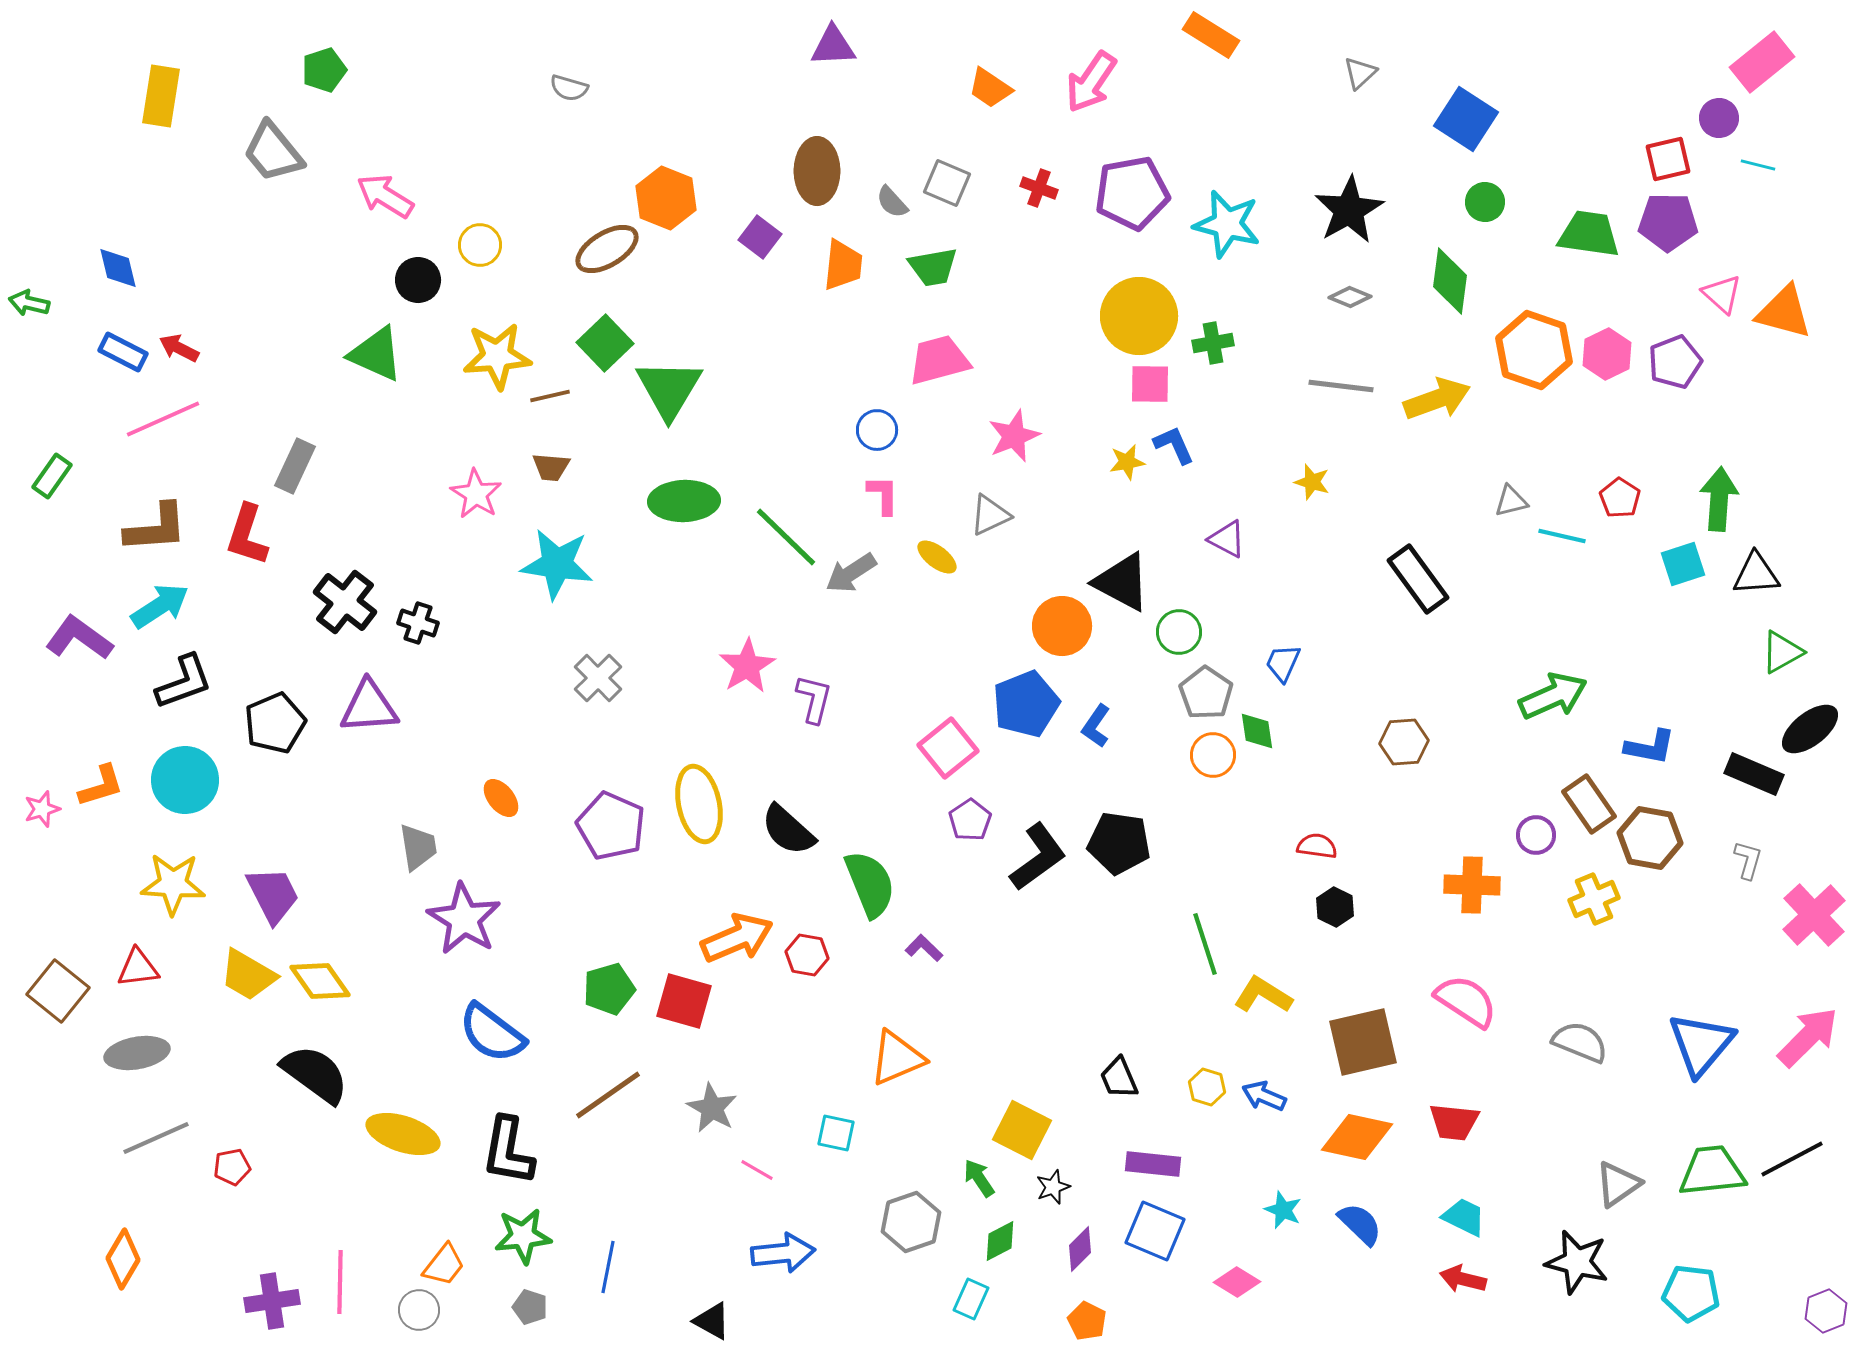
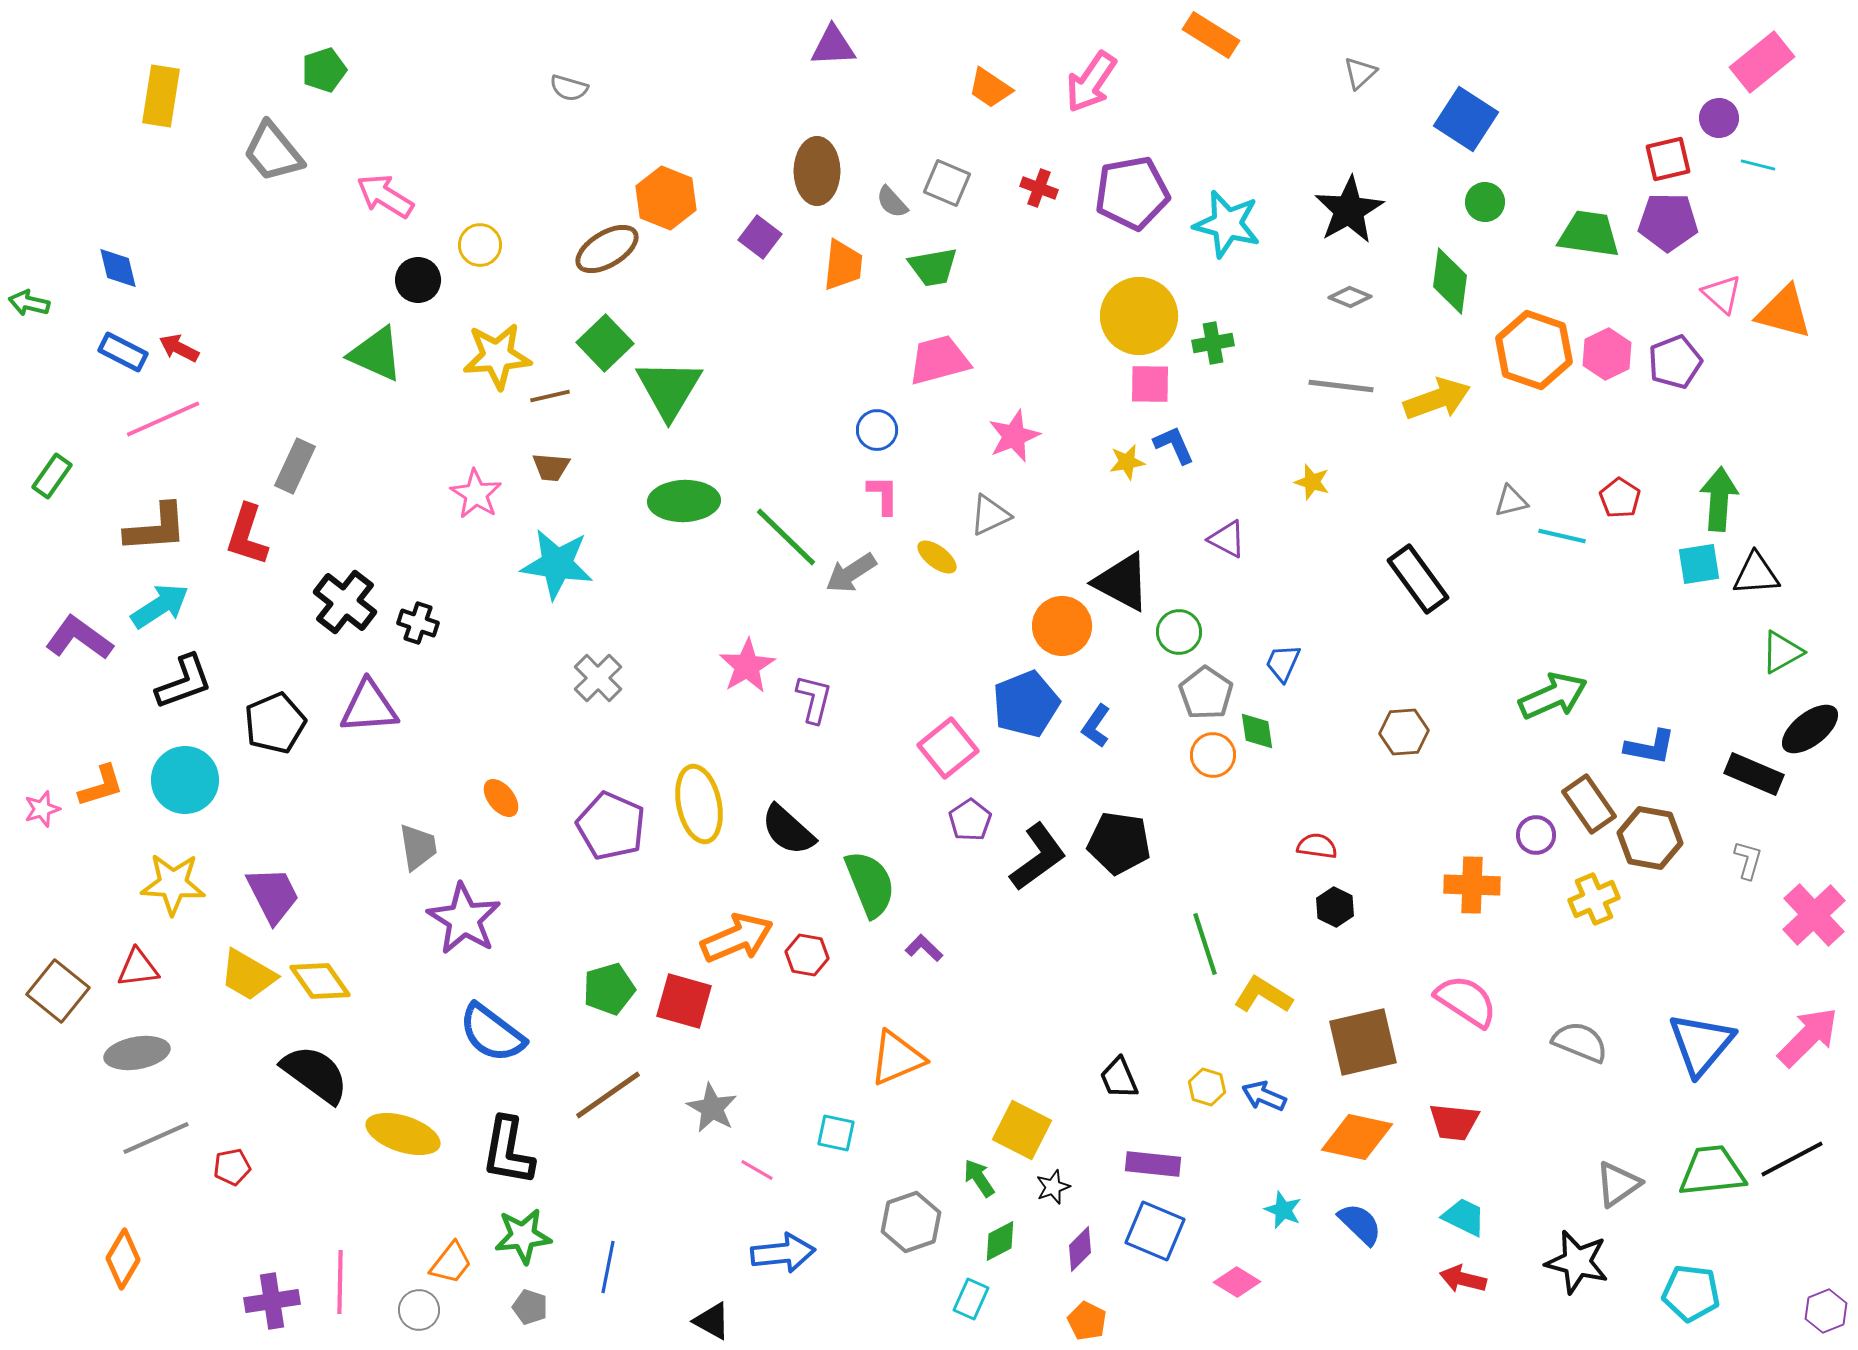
cyan square at (1683, 564): moved 16 px right; rotated 9 degrees clockwise
brown hexagon at (1404, 742): moved 10 px up
orange trapezoid at (444, 1265): moved 7 px right, 2 px up
